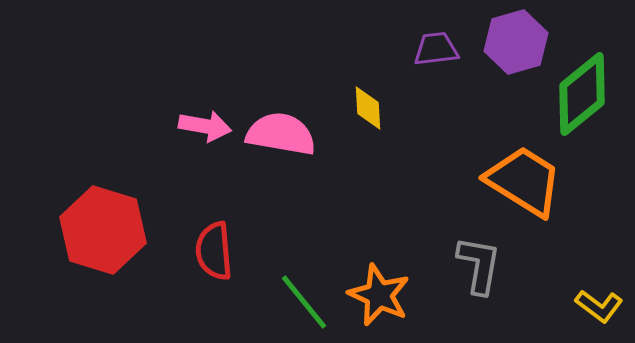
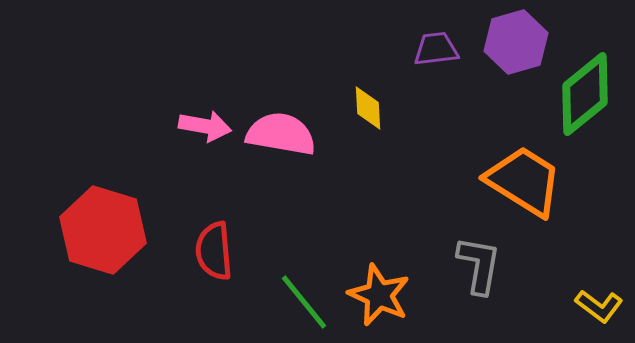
green diamond: moved 3 px right
